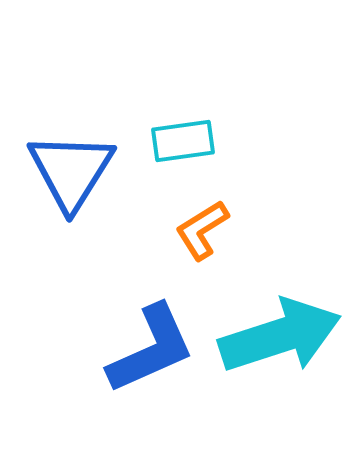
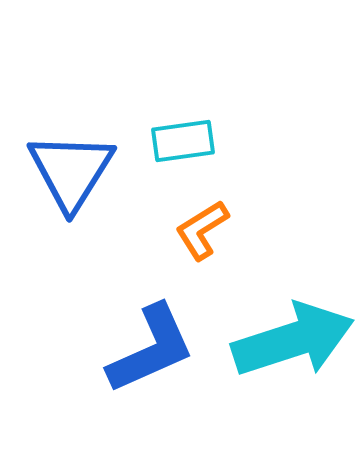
cyan arrow: moved 13 px right, 4 px down
